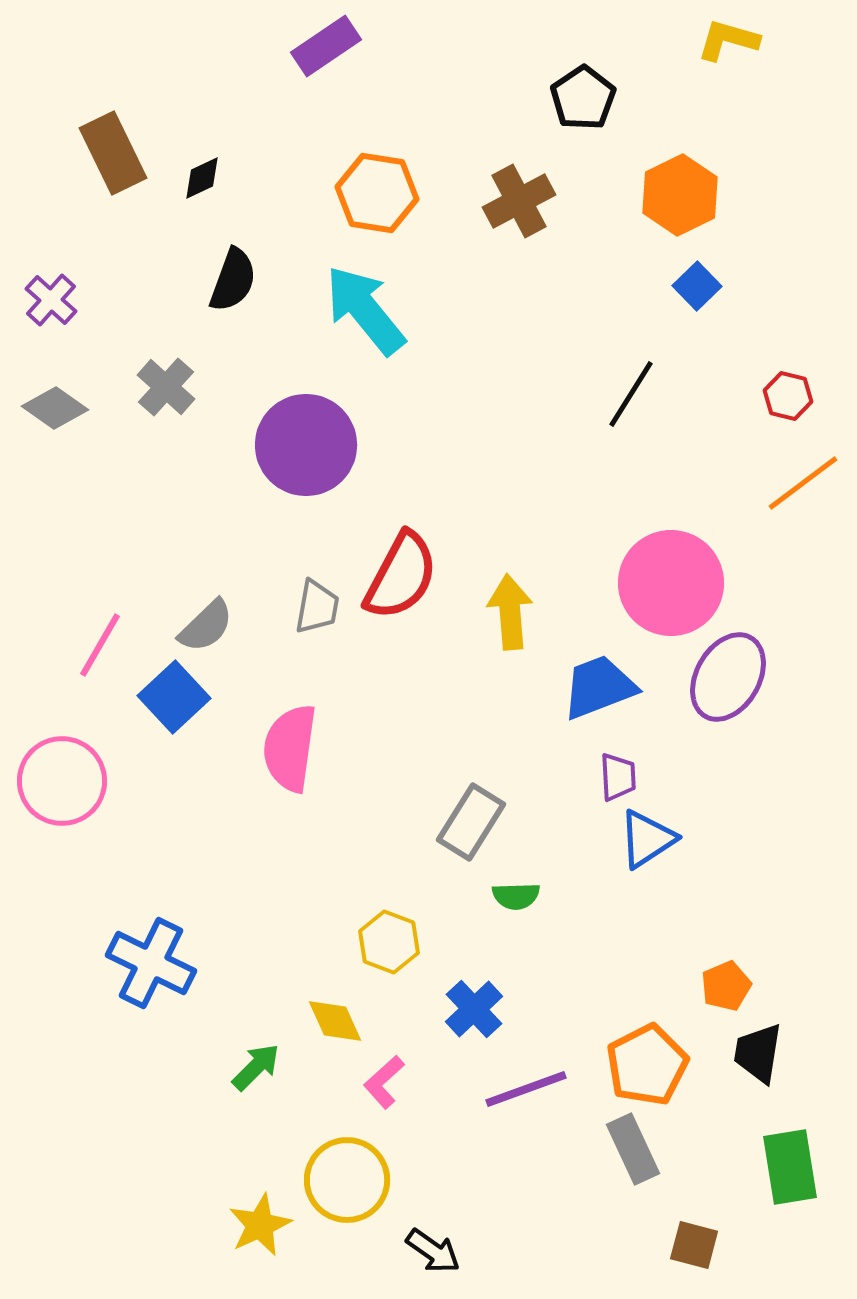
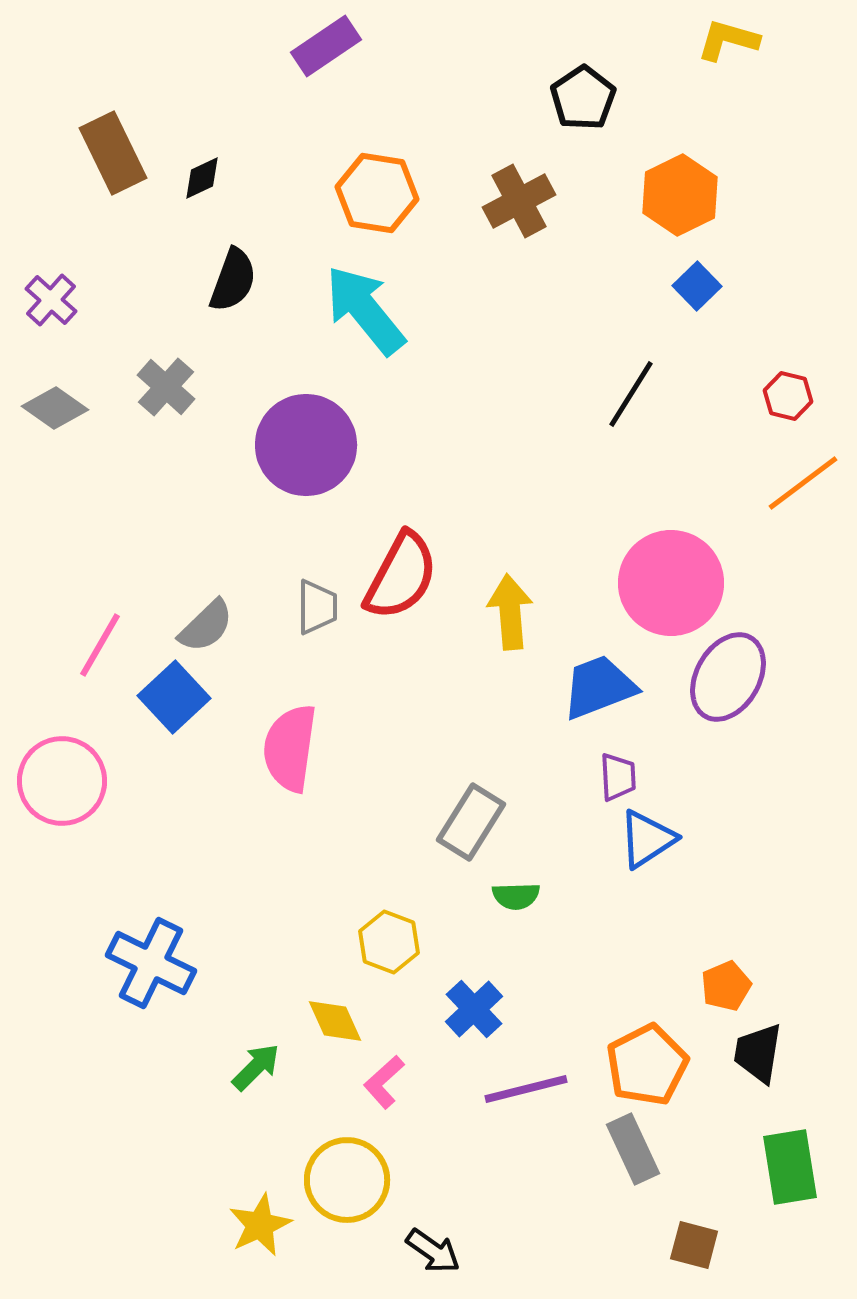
gray trapezoid at (317, 607): rotated 10 degrees counterclockwise
purple line at (526, 1089): rotated 6 degrees clockwise
